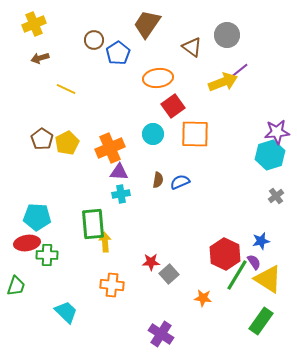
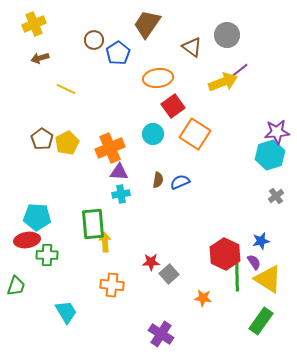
orange square at (195, 134): rotated 32 degrees clockwise
red ellipse at (27, 243): moved 3 px up
green line at (237, 275): rotated 32 degrees counterclockwise
cyan trapezoid at (66, 312): rotated 15 degrees clockwise
